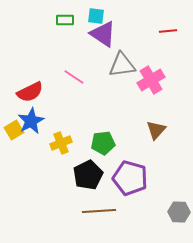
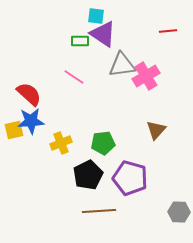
green rectangle: moved 15 px right, 21 px down
pink cross: moved 5 px left, 4 px up
red semicircle: moved 1 px left, 2 px down; rotated 112 degrees counterclockwise
blue star: rotated 24 degrees clockwise
yellow square: rotated 18 degrees clockwise
